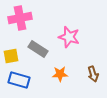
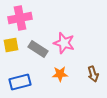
pink star: moved 5 px left, 6 px down
yellow square: moved 11 px up
blue rectangle: moved 1 px right, 2 px down; rotated 30 degrees counterclockwise
